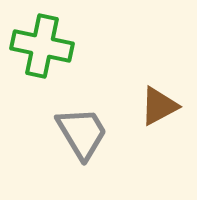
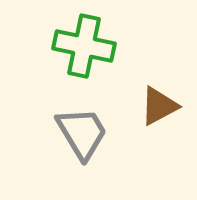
green cross: moved 42 px right
